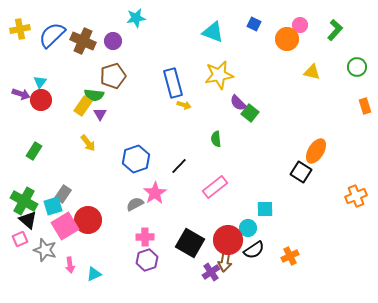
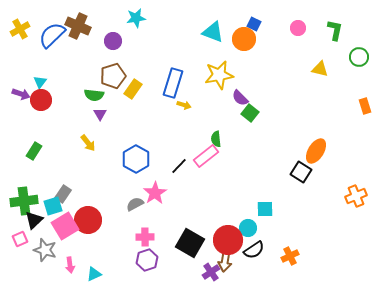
pink circle at (300, 25): moved 2 px left, 3 px down
yellow cross at (20, 29): rotated 18 degrees counterclockwise
green L-shape at (335, 30): rotated 30 degrees counterclockwise
orange circle at (287, 39): moved 43 px left
brown cross at (83, 41): moved 5 px left, 15 px up
green circle at (357, 67): moved 2 px right, 10 px up
yellow triangle at (312, 72): moved 8 px right, 3 px up
blue rectangle at (173, 83): rotated 32 degrees clockwise
purple semicircle at (238, 103): moved 2 px right, 5 px up
yellow rectangle at (83, 106): moved 50 px right, 17 px up
blue hexagon at (136, 159): rotated 12 degrees counterclockwise
pink rectangle at (215, 187): moved 9 px left, 31 px up
green cross at (24, 201): rotated 36 degrees counterclockwise
black triangle at (28, 220): moved 6 px right; rotated 36 degrees clockwise
